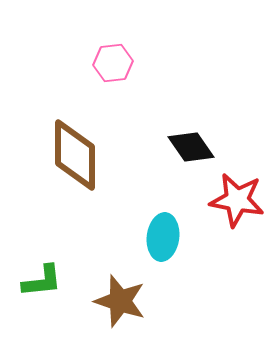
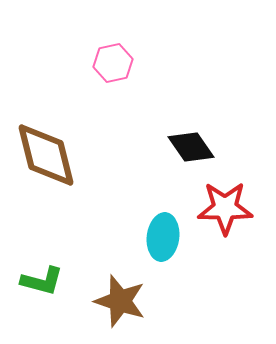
pink hexagon: rotated 6 degrees counterclockwise
brown diamond: moved 29 px left; rotated 14 degrees counterclockwise
red star: moved 12 px left, 8 px down; rotated 10 degrees counterclockwise
green L-shape: rotated 21 degrees clockwise
